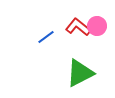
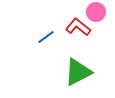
pink circle: moved 1 px left, 14 px up
green triangle: moved 2 px left, 1 px up
